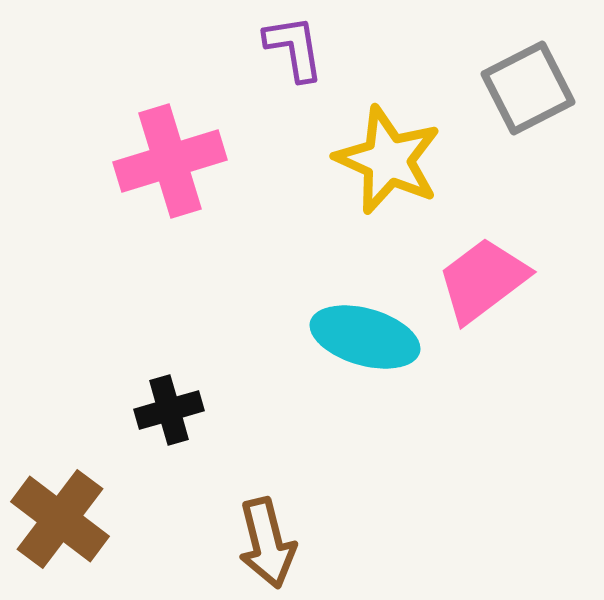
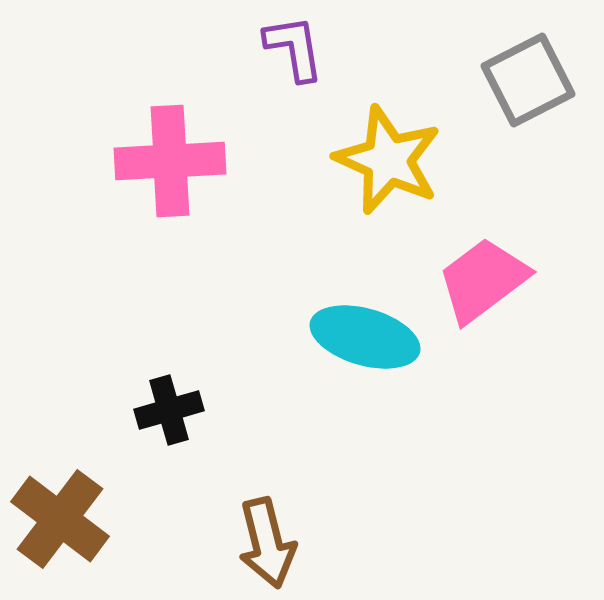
gray square: moved 8 px up
pink cross: rotated 14 degrees clockwise
